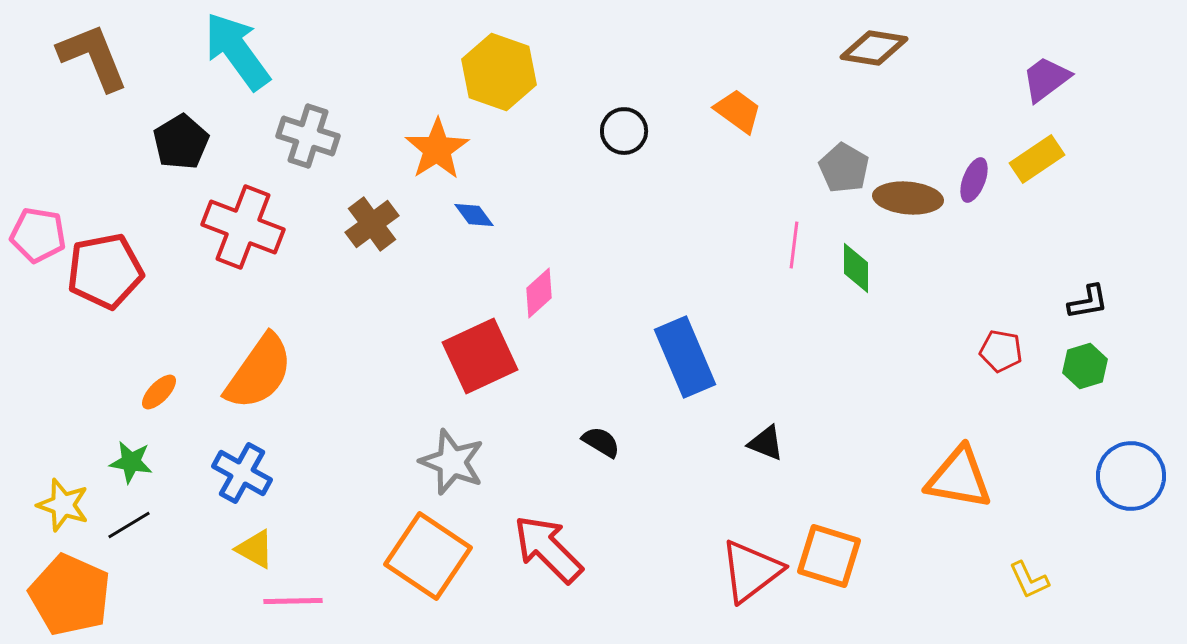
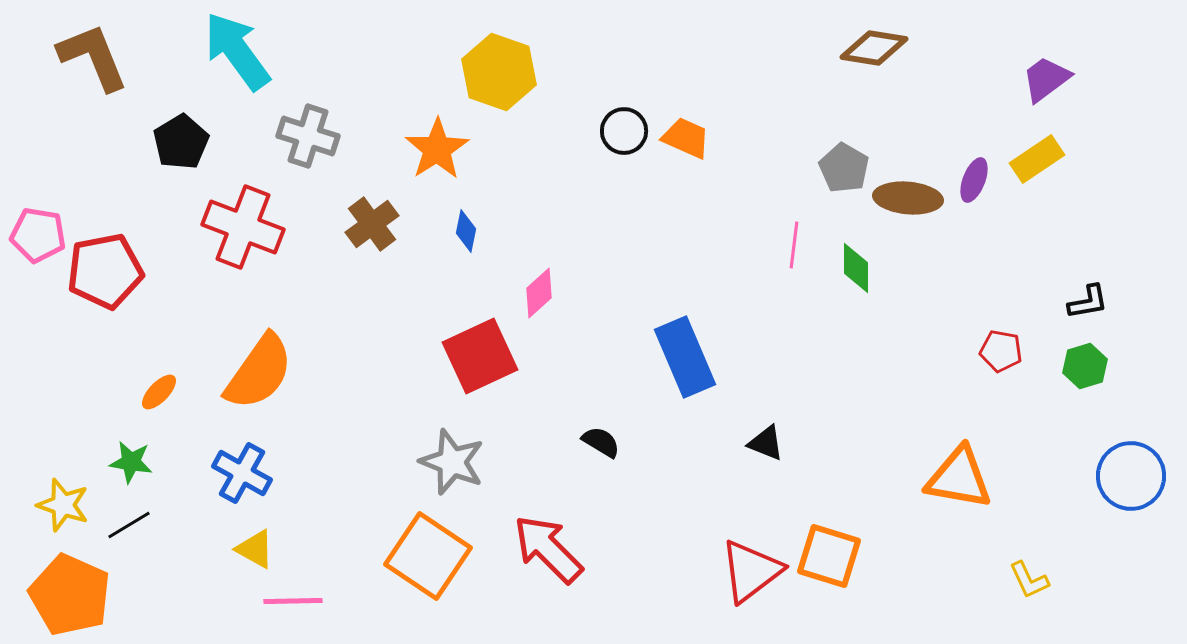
orange trapezoid at (738, 111): moved 52 px left, 27 px down; rotated 12 degrees counterclockwise
blue diamond at (474, 215): moved 8 px left, 16 px down; rotated 48 degrees clockwise
